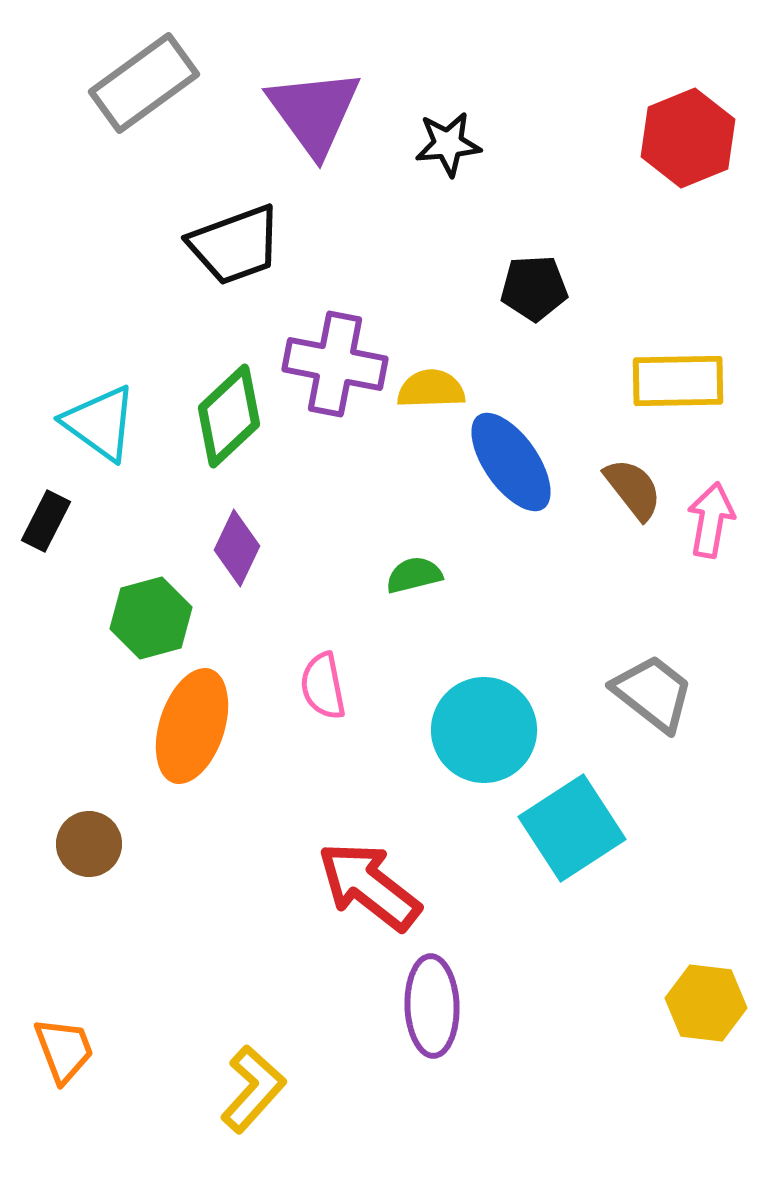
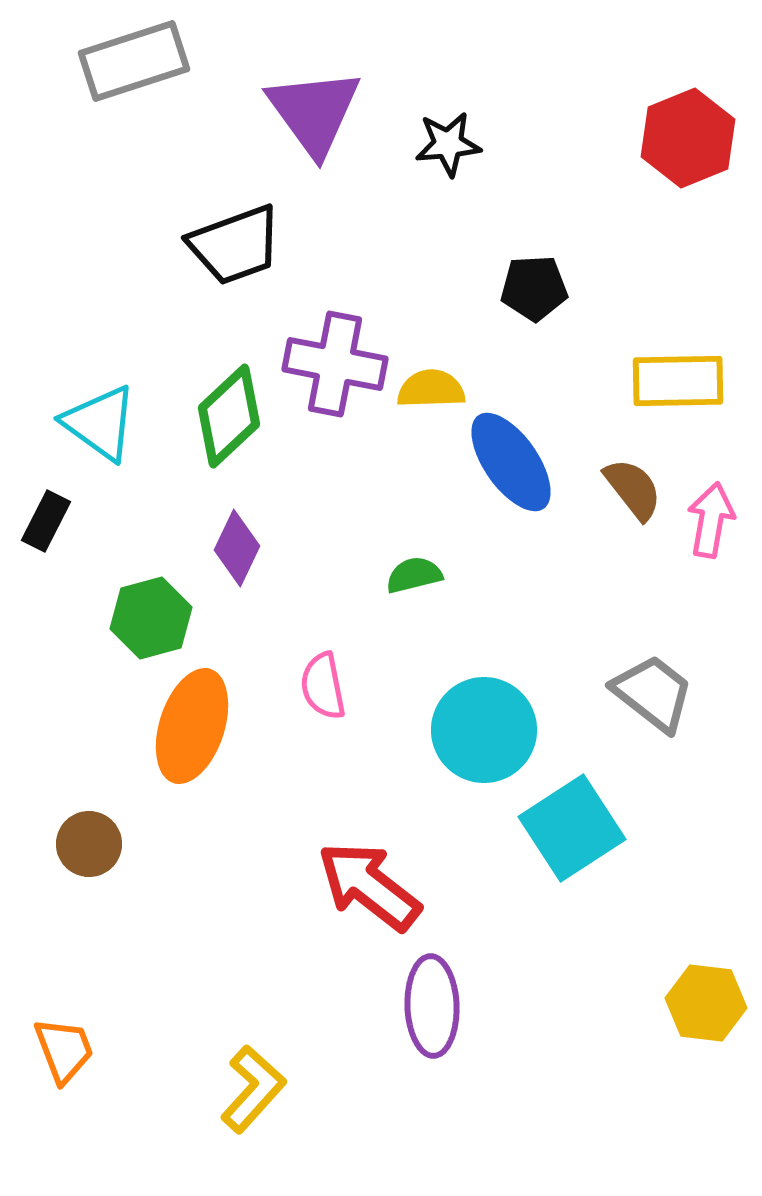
gray rectangle: moved 10 px left, 22 px up; rotated 18 degrees clockwise
